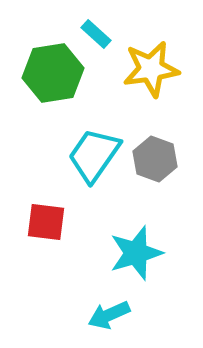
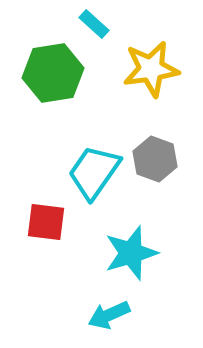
cyan rectangle: moved 2 px left, 10 px up
cyan trapezoid: moved 17 px down
cyan star: moved 5 px left
